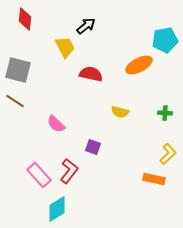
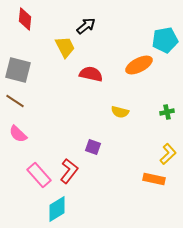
green cross: moved 2 px right, 1 px up; rotated 16 degrees counterclockwise
pink semicircle: moved 38 px left, 10 px down
